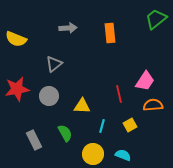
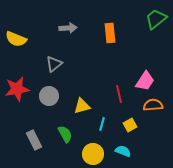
yellow triangle: rotated 18 degrees counterclockwise
cyan line: moved 2 px up
green semicircle: moved 1 px down
cyan semicircle: moved 4 px up
